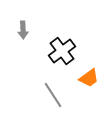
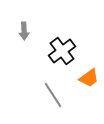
gray arrow: moved 1 px right, 1 px down
